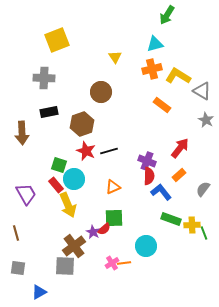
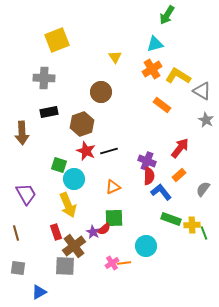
orange cross at (152, 69): rotated 18 degrees counterclockwise
red rectangle at (56, 185): moved 47 px down; rotated 21 degrees clockwise
